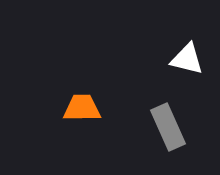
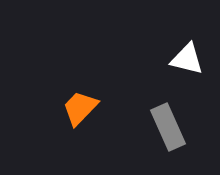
orange trapezoid: moved 2 px left; rotated 45 degrees counterclockwise
